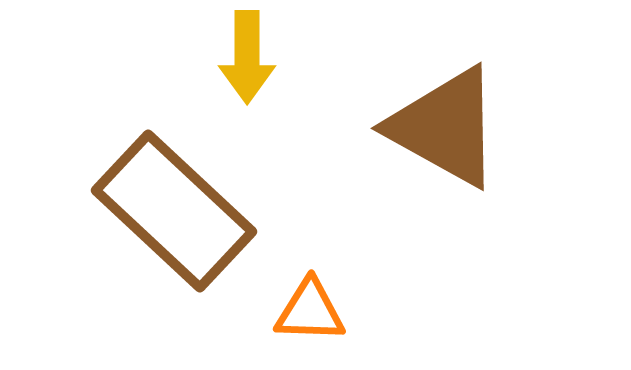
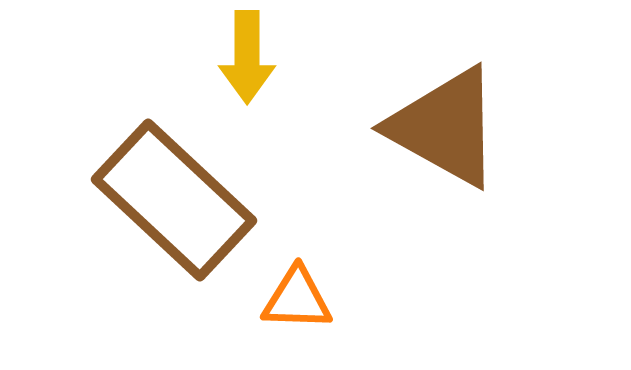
brown rectangle: moved 11 px up
orange triangle: moved 13 px left, 12 px up
